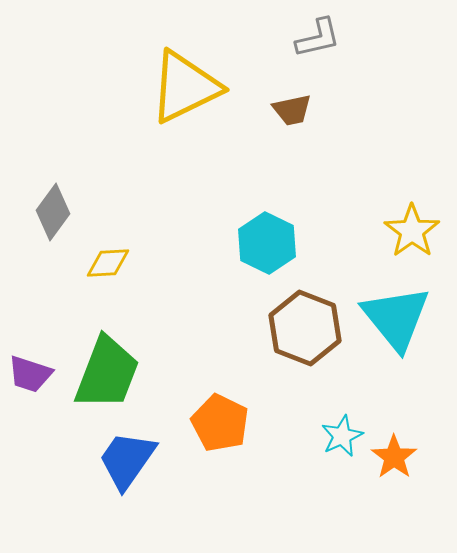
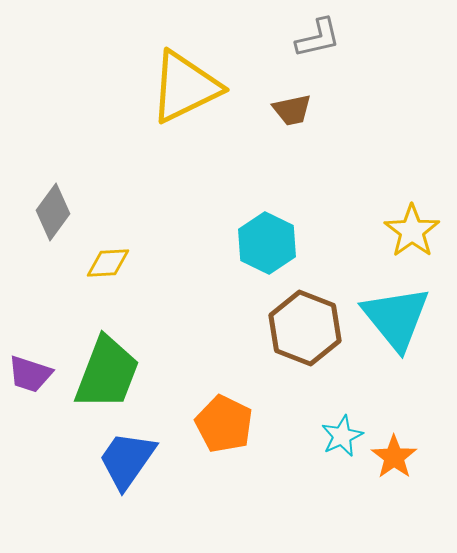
orange pentagon: moved 4 px right, 1 px down
